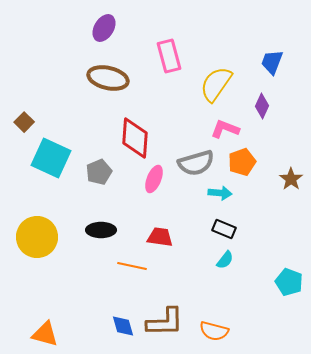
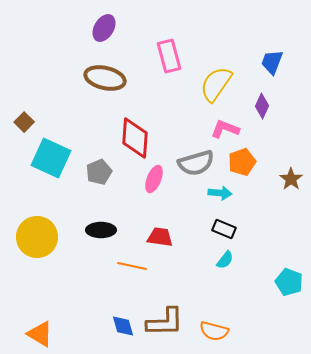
brown ellipse: moved 3 px left
orange triangle: moved 5 px left; rotated 16 degrees clockwise
